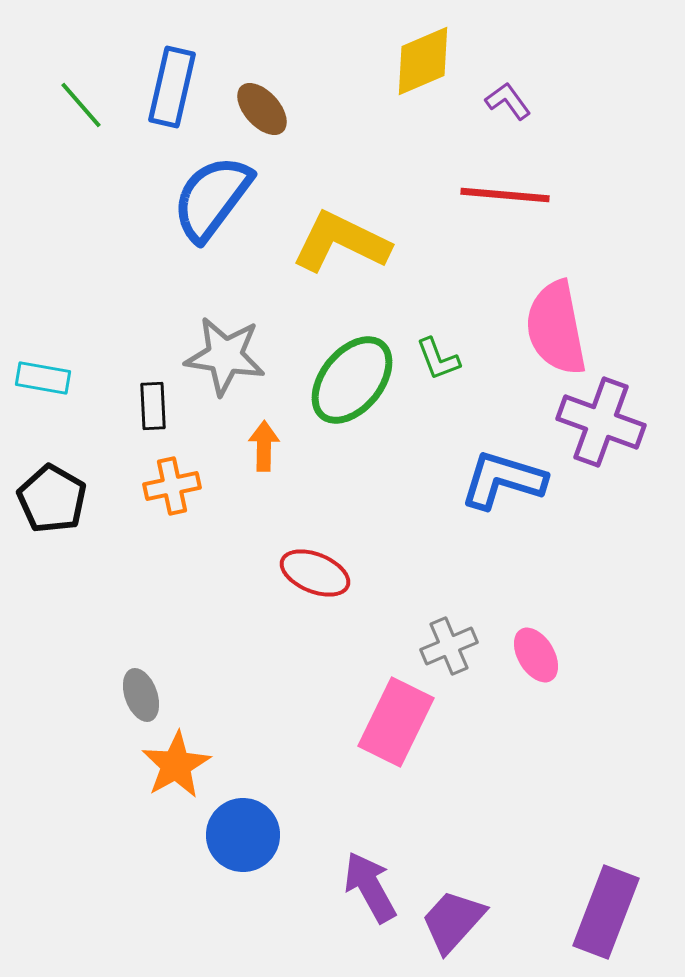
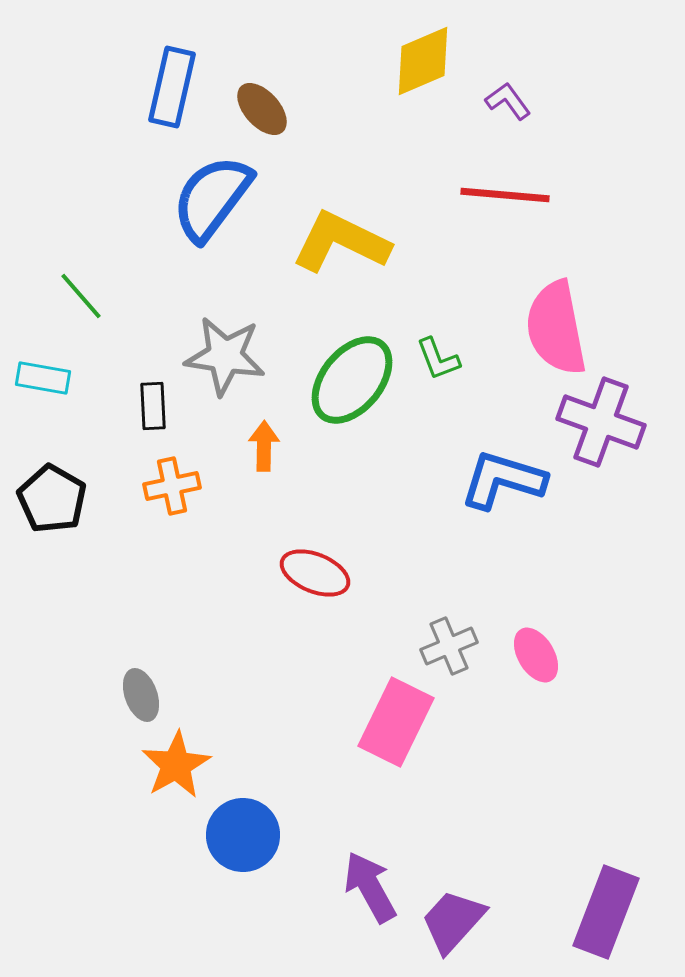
green line: moved 191 px down
